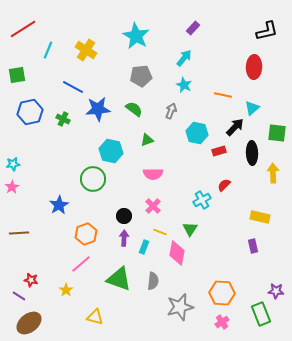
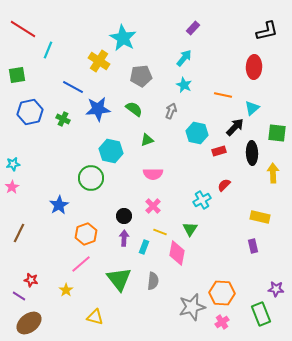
red line at (23, 29): rotated 64 degrees clockwise
cyan star at (136, 36): moved 13 px left, 2 px down
yellow cross at (86, 50): moved 13 px right, 11 px down
green circle at (93, 179): moved 2 px left, 1 px up
brown line at (19, 233): rotated 60 degrees counterclockwise
green triangle at (119, 279): rotated 32 degrees clockwise
purple star at (276, 291): moved 2 px up
gray star at (180, 307): moved 12 px right
